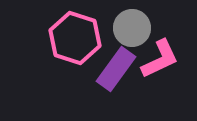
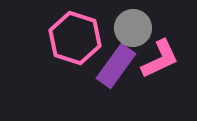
gray circle: moved 1 px right
purple rectangle: moved 3 px up
